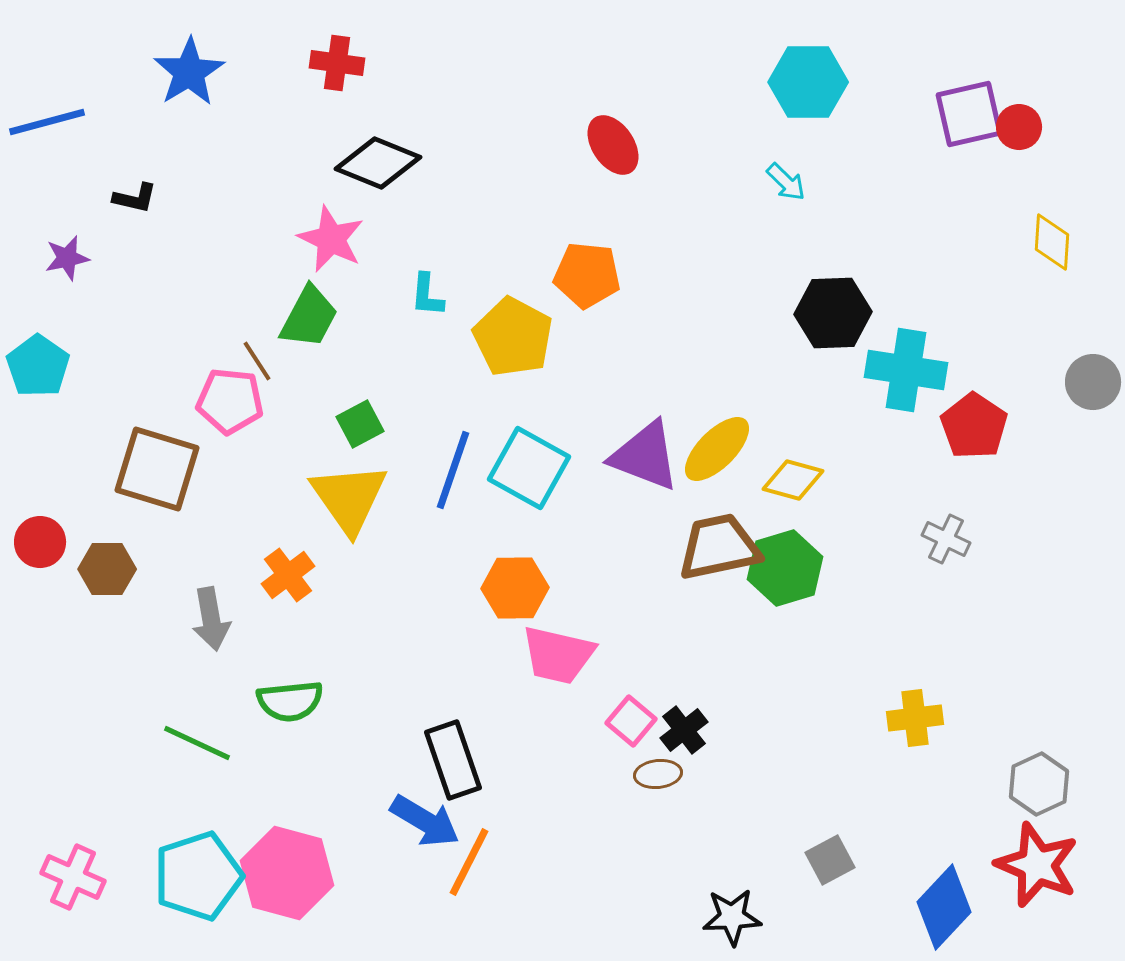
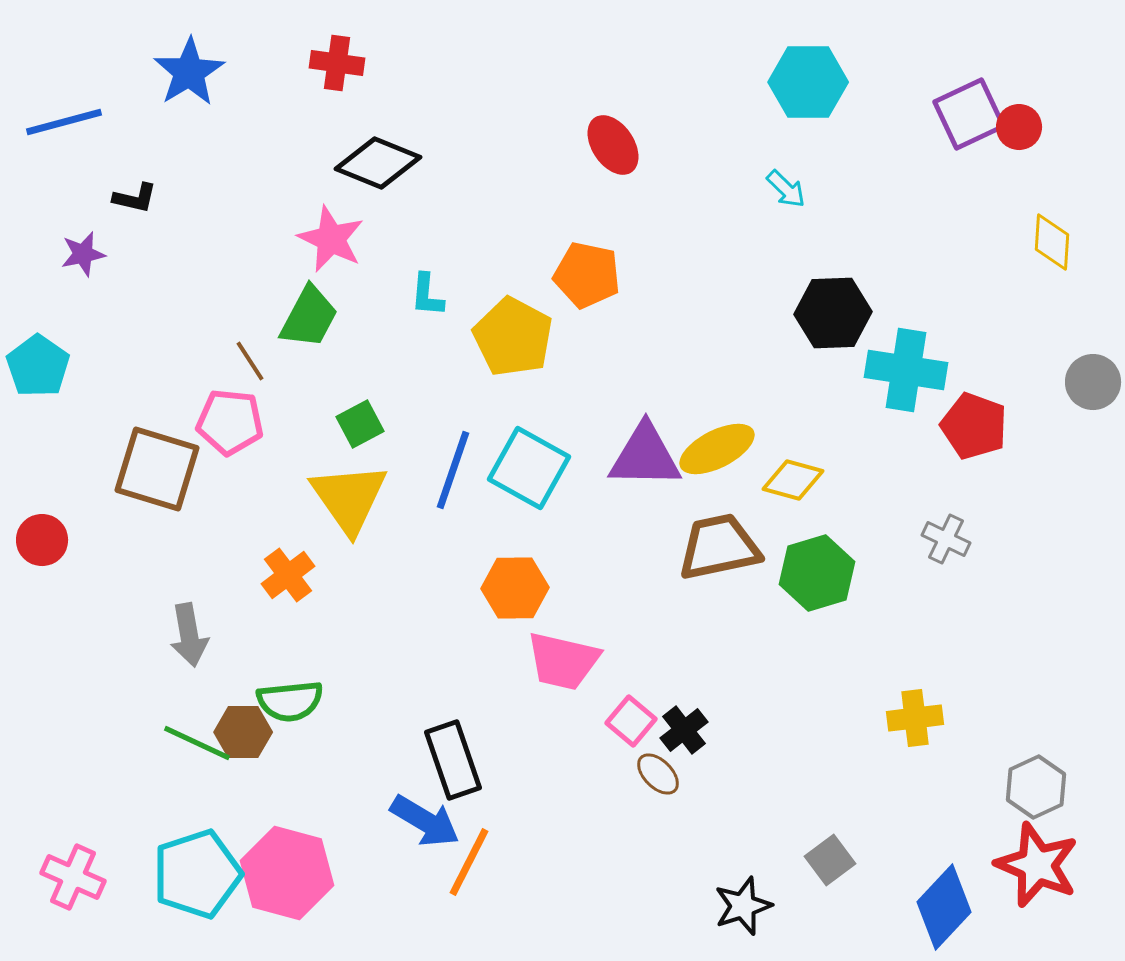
purple square at (969, 114): rotated 12 degrees counterclockwise
blue line at (47, 122): moved 17 px right
cyan arrow at (786, 182): moved 7 px down
purple star at (67, 258): moved 16 px right, 4 px up
orange pentagon at (587, 275): rotated 6 degrees clockwise
brown line at (257, 361): moved 7 px left
pink pentagon at (230, 401): moved 21 px down
red pentagon at (974, 426): rotated 14 degrees counterclockwise
yellow ellipse at (717, 449): rotated 18 degrees clockwise
purple triangle at (645, 456): rotated 20 degrees counterclockwise
red circle at (40, 542): moved 2 px right, 2 px up
green hexagon at (785, 568): moved 32 px right, 5 px down
brown hexagon at (107, 569): moved 136 px right, 163 px down
gray arrow at (211, 619): moved 22 px left, 16 px down
pink trapezoid at (558, 655): moved 5 px right, 6 px down
brown ellipse at (658, 774): rotated 51 degrees clockwise
gray hexagon at (1039, 784): moved 3 px left, 3 px down
gray square at (830, 860): rotated 9 degrees counterclockwise
cyan pentagon at (198, 876): moved 1 px left, 2 px up
black star at (732, 917): moved 11 px right, 11 px up; rotated 16 degrees counterclockwise
